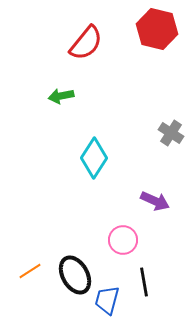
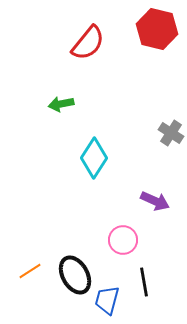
red semicircle: moved 2 px right
green arrow: moved 8 px down
